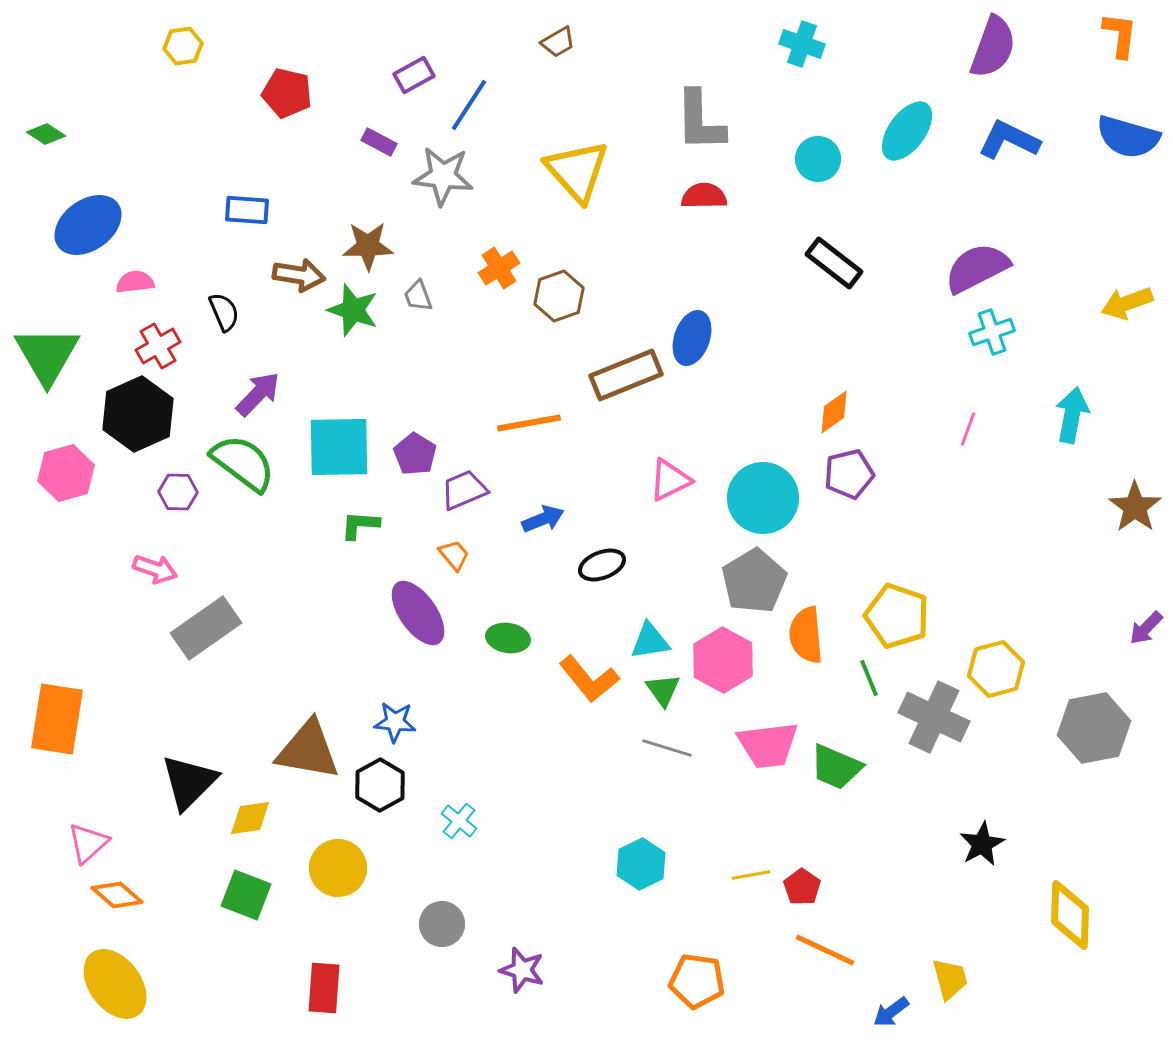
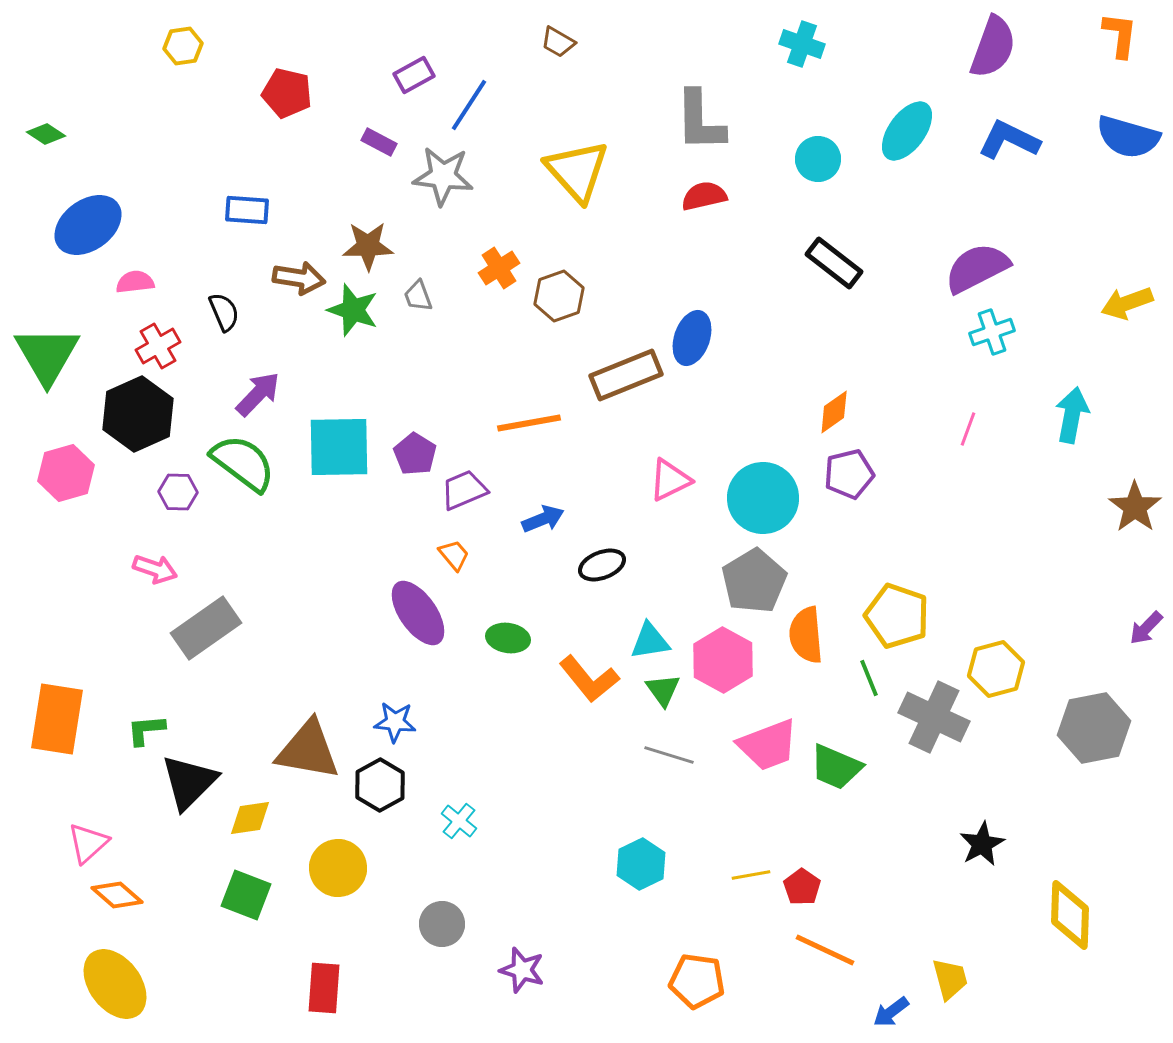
brown trapezoid at (558, 42): rotated 60 degrees clockwise
red semicircle at (704, 196): rotated 12 degrees counterclockwise
brown arrow at (299, 275): moved 3 px down
green L-shape at (360, 525): moved 214 px left, 205 px down; rotated 9 degrees counterclockwise
pink trapezoid at (768, 745): rotated 14 degrees counterclockwise
gray line at (667, 748): moved 2 px right, 7 px down
